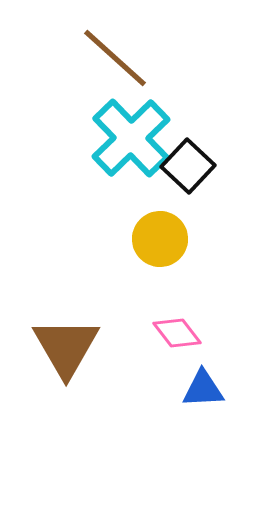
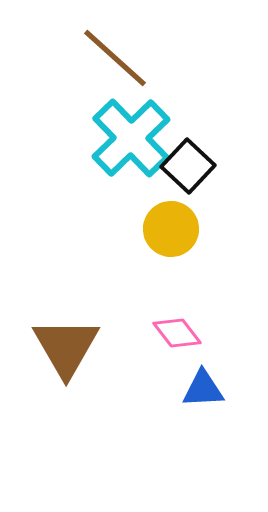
yellow circle: moved 11 px right, 10 px up
